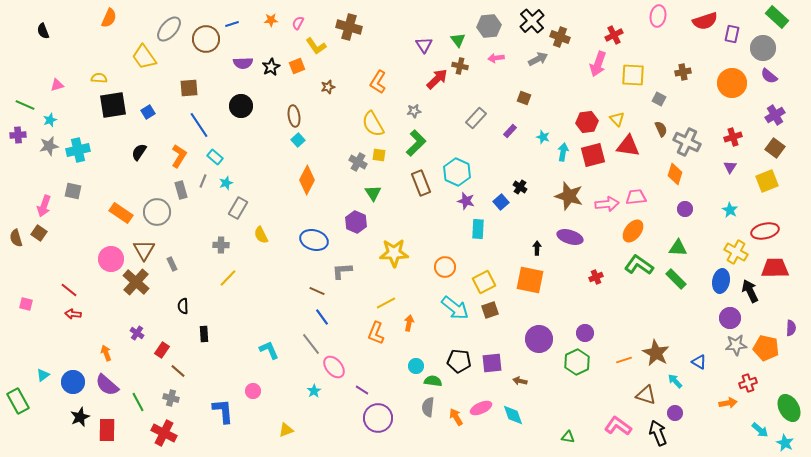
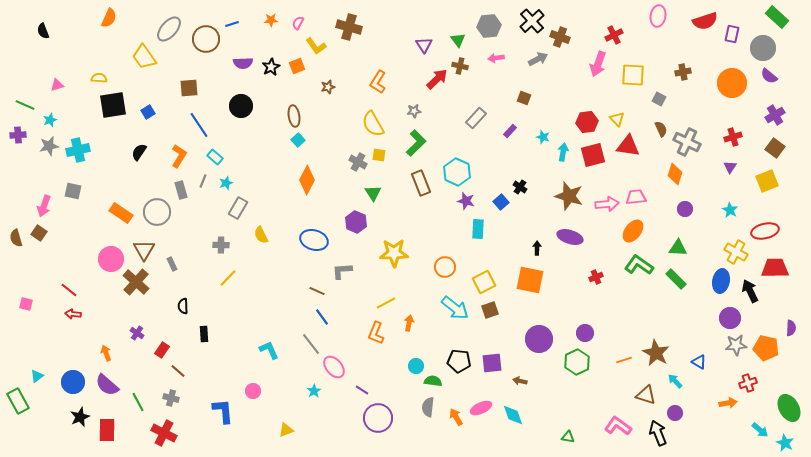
cyan triangle at (43, 375): moved 6 px left, 1 px down
